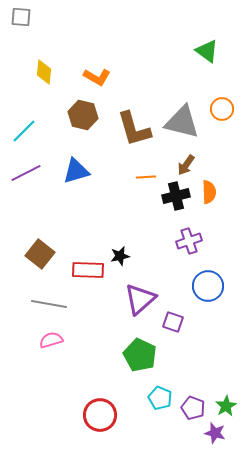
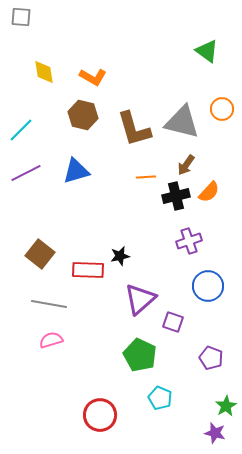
yellow diamond: rotated 15 degrees counterclockwise
orange L-shape: moved 4 px left
cyan line: moved 3 px left, 1 px up
orange semicircle: rotated 45 degrees clockwise
purple pentagon: moved 18 px right, 50 px up
